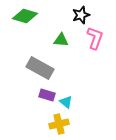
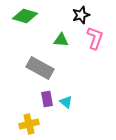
purple rectangle: moved 4 px down; rotated 63 degrees clockwise
yellow cross: moved 30 px left
